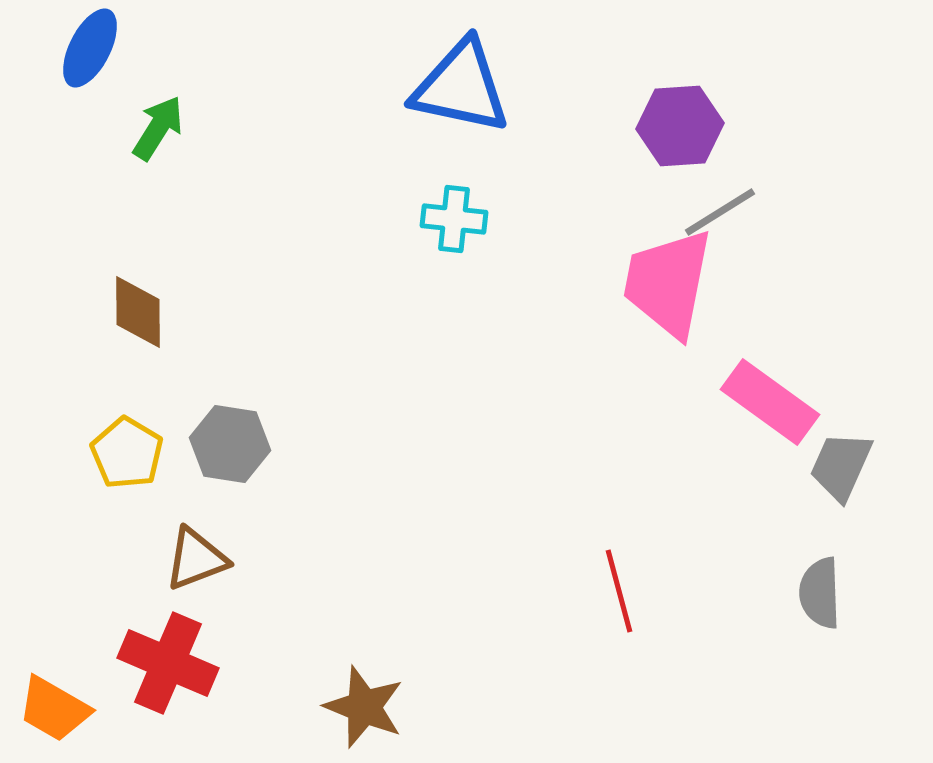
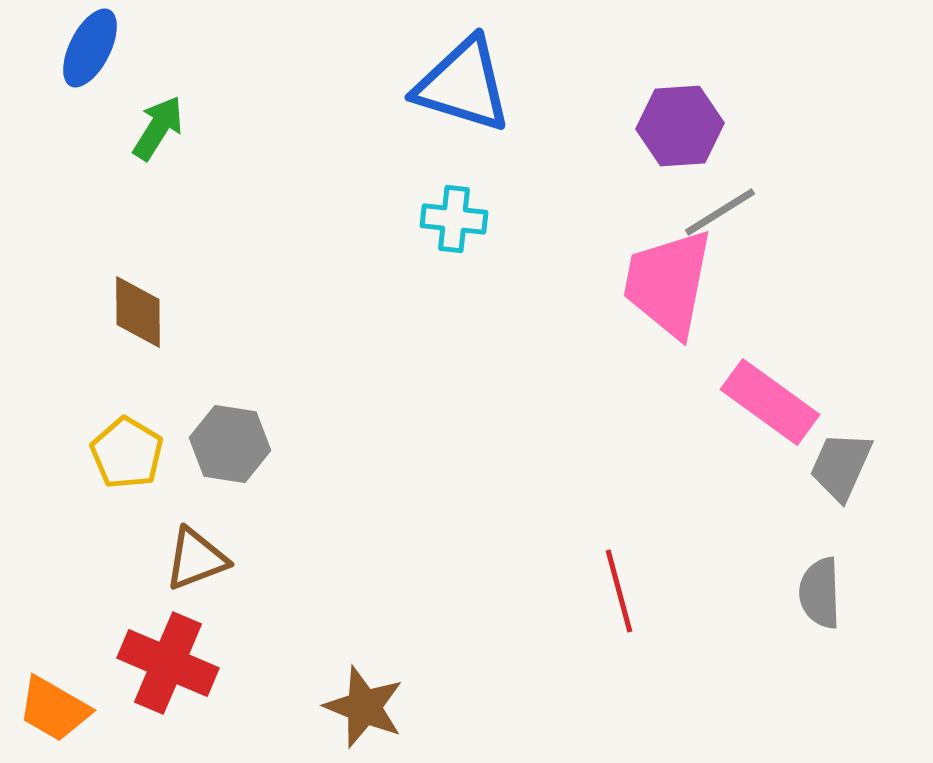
blue triangle: moved 2 px right, 2 px up; rotated 5 degrees clockwise
